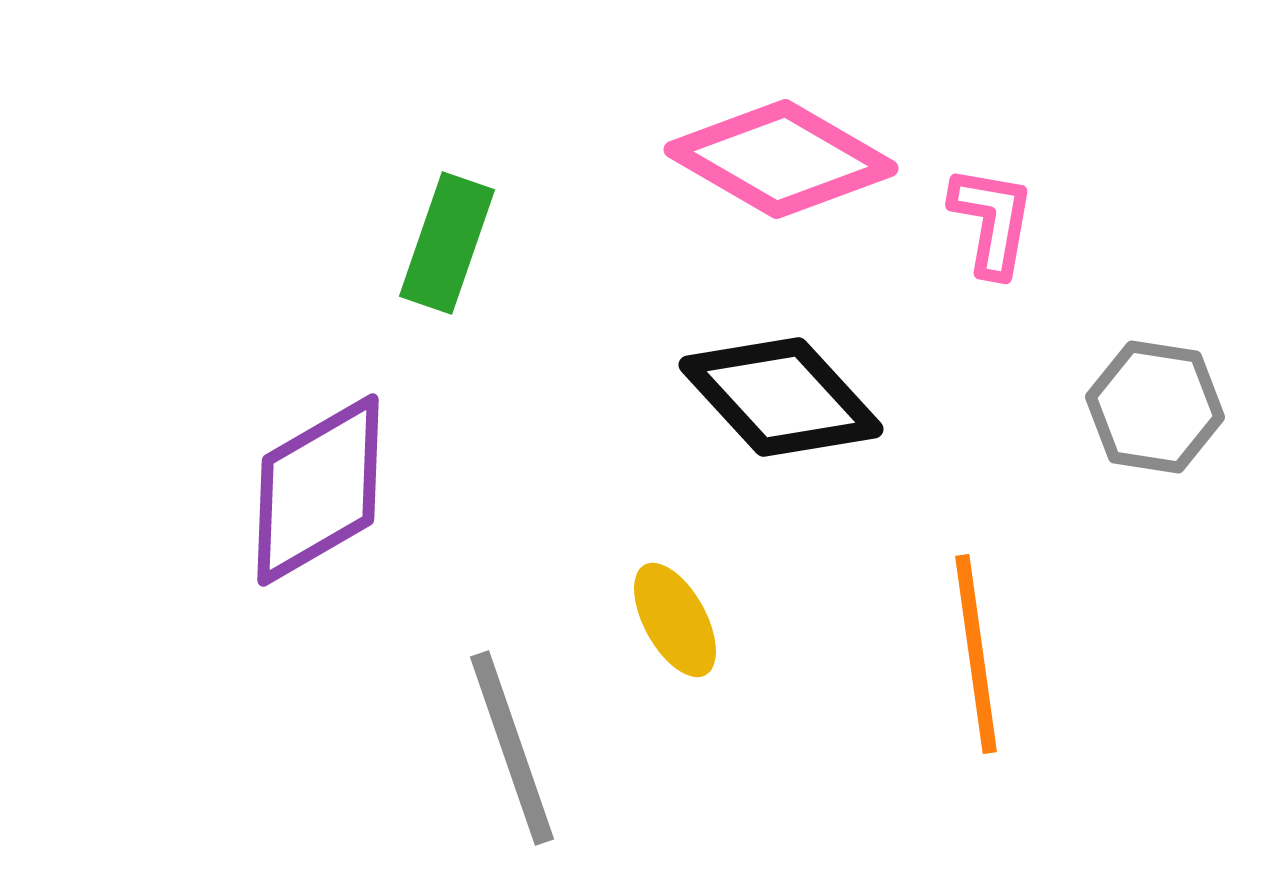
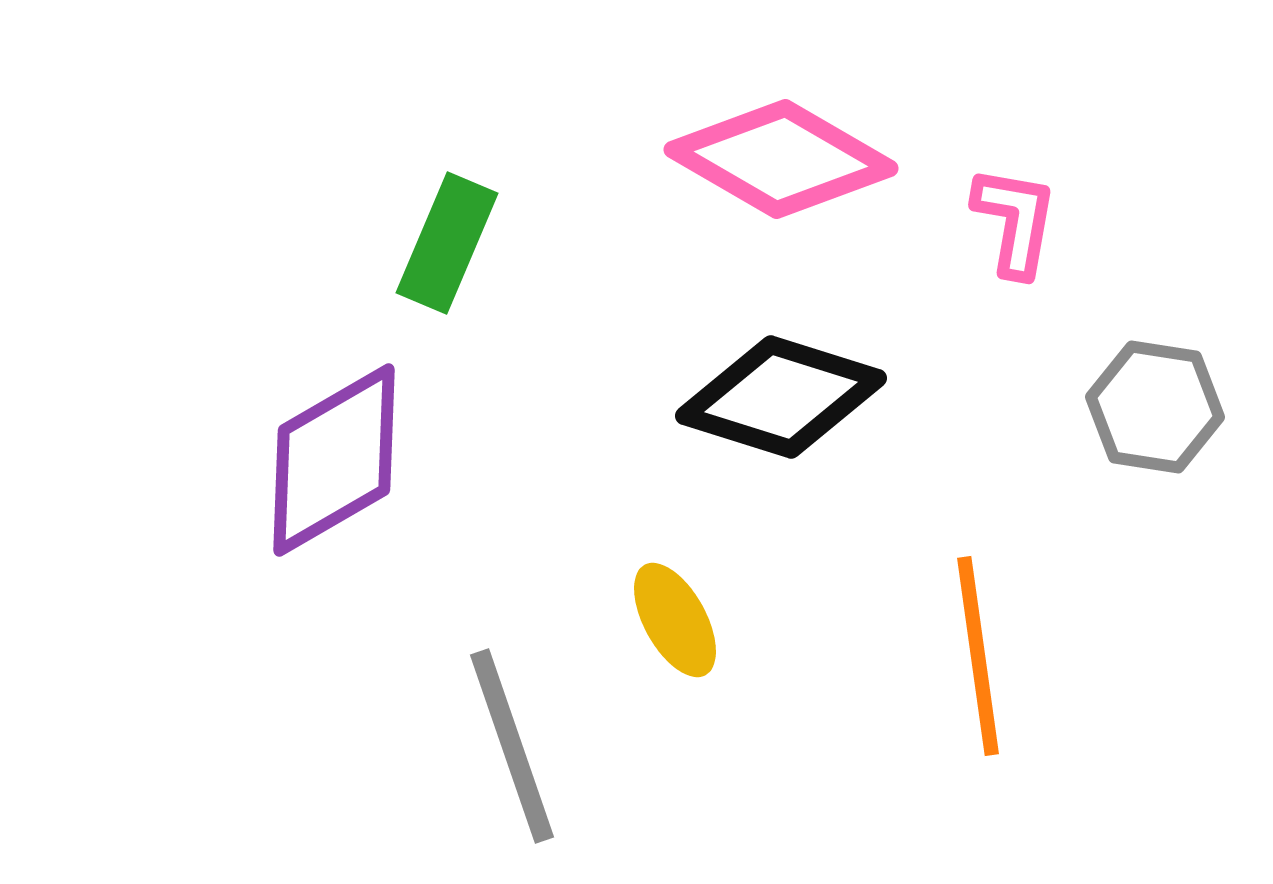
pink L-shape: moved 23 px right
green rectangle: rotated 4 degrees clockwise
black diamond: rotated 30 degrees counterclockwise
purple diamond: moved 16 px right, 30 px up
orange line: moved 2 px right, 2 px down
gray line: moved 2 px up
